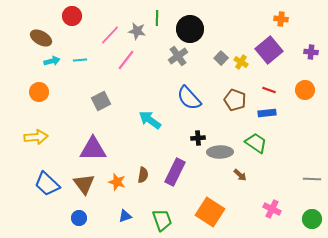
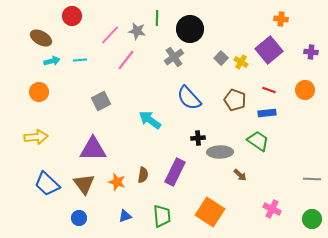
gray cross at (178, 56): moved 4 px left, 1 px down
green trapezoid at (256, 143): moved 2 px right, 2 px up
green trapezoid at (162, 220): moved 4 px up; rotated 15 degrees clockwise
